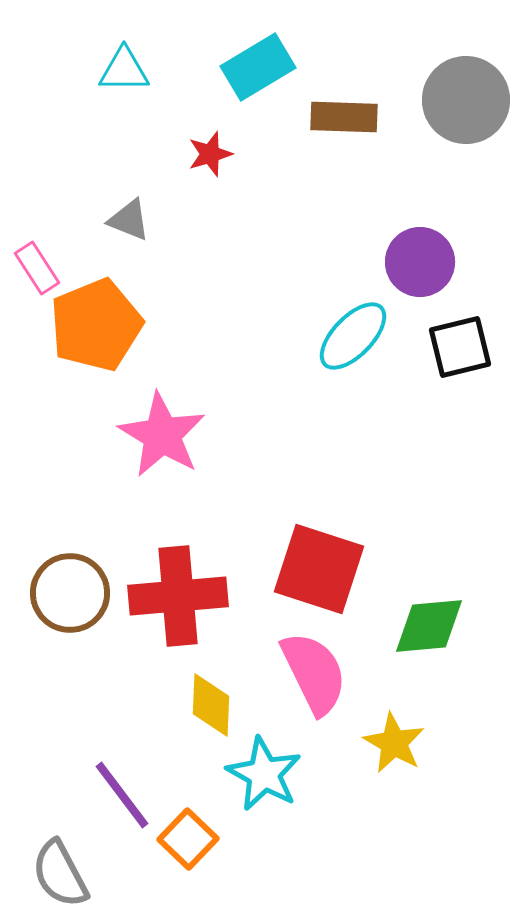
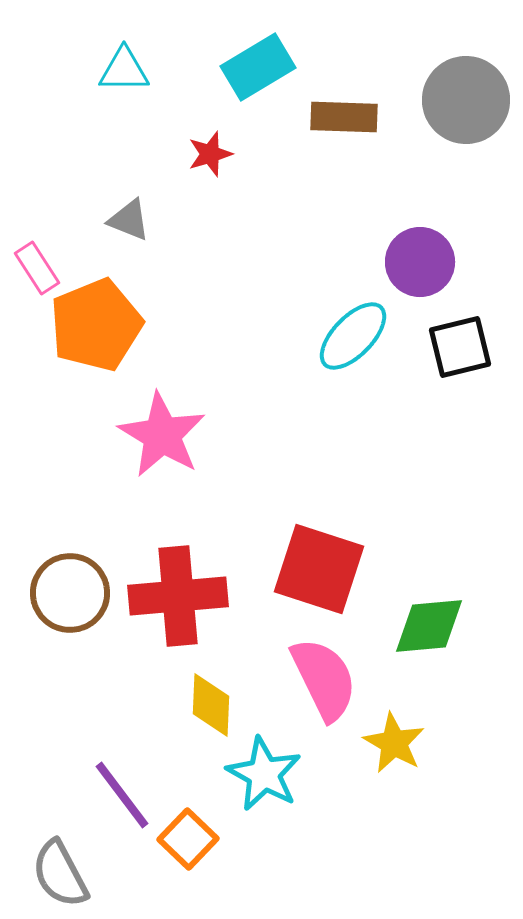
pink semicircle: moved 10 px right, 6 px down
